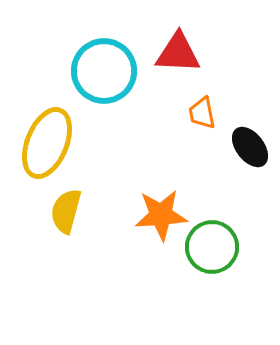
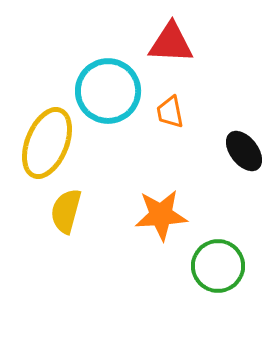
red triangle: moved 7 px left, 10 px up
cyan circle: moved 4 px right, 20 px down
orange trapezoid: moved 32 px left, 1 px up
black ellipse: moved 6 px left, 4 px down
green circle: moved 6 px right, 19 px down
